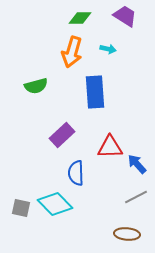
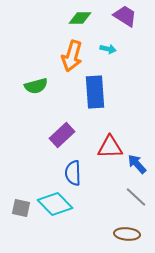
orange arrow: moved 4 px down
blue semicircle: moved 3 px left
gray line: rotated 70 degrees clockwise
